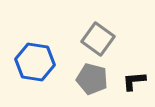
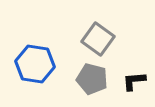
blue hexagon: moved 2 px down
